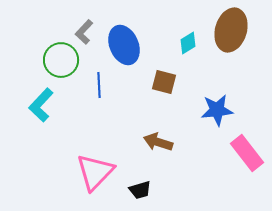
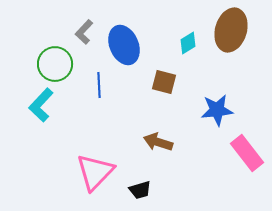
green circle: moved 6 px left, 4 px down
